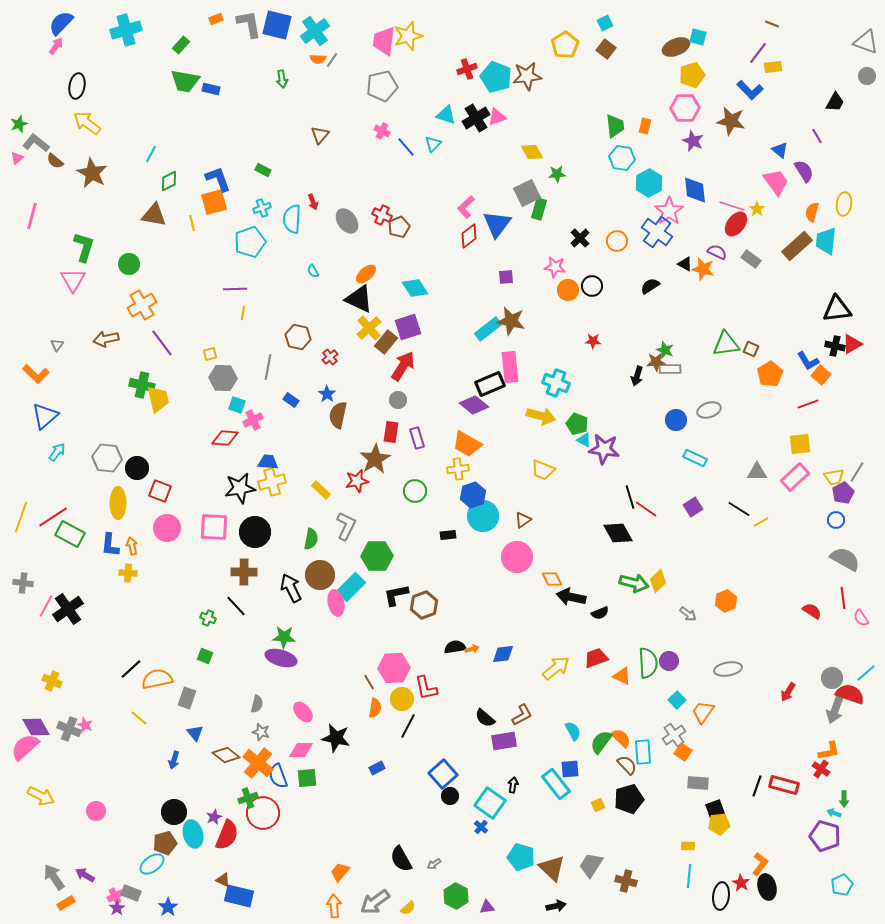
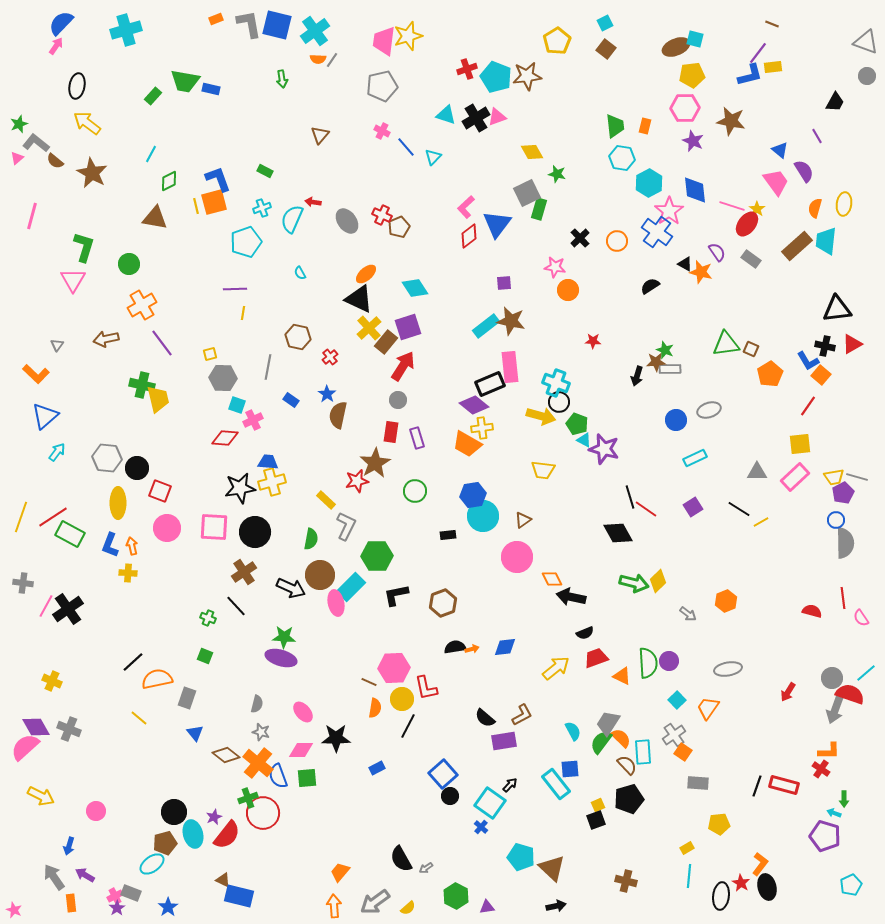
cyan square at (698, 37): moved 3 px left, 2 px down
green rectangle at (181, 45): moved 28 px left, 51 px down
yellow pentagon at (565, 45): moved 8 px left, 4 px up
yellow pentagon at (692, 75): rotated 10 degrees clockwise
blue L-shape at (750, 90): moved 15 px up; rotated 60 degrees counterclockwise
cyan triangle at (433, 144): moved 13 px down
green rectangle at (263, 170): moved 2 px right, 1 px down
green star at (557, 174): rotated 18 degrees clockwise
red arrow at (313, 202): rotated 119 degrees clockwise
orange semicircle at (812, 212): moved 3 px right, 4 px up
brown triangle at (154, 215): moved 1 px right, 3 px down
cyan semicircle at (292, 219): rotated 20 degrees clockwise
yellow line at (192, 223): moved 4 px right, 17 px up
red ellipse at (736, 224): moved 11 px right
cyan pentagon at (250, 242): moved 4 px left
purple semicircle at (717, 252): rotated 30 degrees clockwise
orange star at (703, 269): moved 2 px left, 3 px down
cyan semicircle at (313, 271): moved 13 px left, 2 px down
purple square at (506, 277): moved 2 px left, 6 px down
black circle at (592, 286): moved 33 px left, 116 px down
cyan rectangle at (488, 329): moved 2 px left, 3 px up
black cross at (835, 346): moved 10 px left
red line at (808, 404): moved 2 px down; rotated 35 degrees counterclockwise
purple star at (604, 449): rotated 8 degrees clockwise
cyan rectangle at (695, 458): rotated 50 degrees counterclockwise
brown star at (375, 459): moved 4 px down
yellow cross at (458, 469): moved 24 px right, 41 px up
yellow trapezoid at (543, 470): rotated 15 degrees counterclockwise
gray line at (857, 472): moved 5 px down; rotated 75 degrees clockwise
yellow rectangle at (321, 490): moved 5 px right, 10 px down
blue hexagon at (473, 495): rotated 10 degrees clockwise
blue L-shape at (110, 545): rotated 15 degrees clockwise
gray semicircle at (845, 559): moved 16 px up; rotated 60 degrees clockwise
brown cross at (244, 572): rotated 35 degrees counterclockwise
black arrow at (291, 588): rotated 140 degrees clockwise
brown hexagon at (424, 605): moved 19 px right, 2 px up
red semicircle at (812, 611): rotated 18 degrees counterclockwise
black semicircle at (600, 613): moved 15 px left, 20 px down
blue diamond at (503, 654): moved 2 px right, 7 px up
black line at (131, 669): moved 2 px right, 7 px up
brown line at (369, 682): rotated 35 degrees counterclockwise
orange trapezoid at (703, 712): moved 5 px right, 4 px up
pink star at (85, 725): moved 71 px left, 185 px down
black star at (336, 738): rotated 12 degrees counterclockwise
orange L-shape at (829, 751): rotated 10 degrees clockwise
blue arrow at (174, 760): moved 105 px left, 86 px down
black arrow at (513, 785): moved 3 px left; rotated 35 degrees clockwise
black square at (715, 809): moved 119 px left, 11 px down
red semicircle at (227, 835): rotated 16 degrees clockwise
yellow rectangle at (688, 846): moved 1 px left, 2 px down; rotated 32 degrees counterclockwise
gray arrow at (434, 864): moved 8 px left, 4 px down
gray trapezoid at (591, 865): moved 17 px right, 142 px up
cyan pentagon at (842, 885): moved 9 px right
orange rectangle at (66, 903): moved 5 px right; rotated 66 degrees counterclockwise
